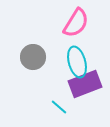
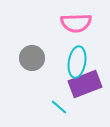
pink semicircle: rotated 56 degrees clockwise
gray circle: moved 1 px left, 1 px down
cyan ellipse: rotated 24 degrees clockwise
